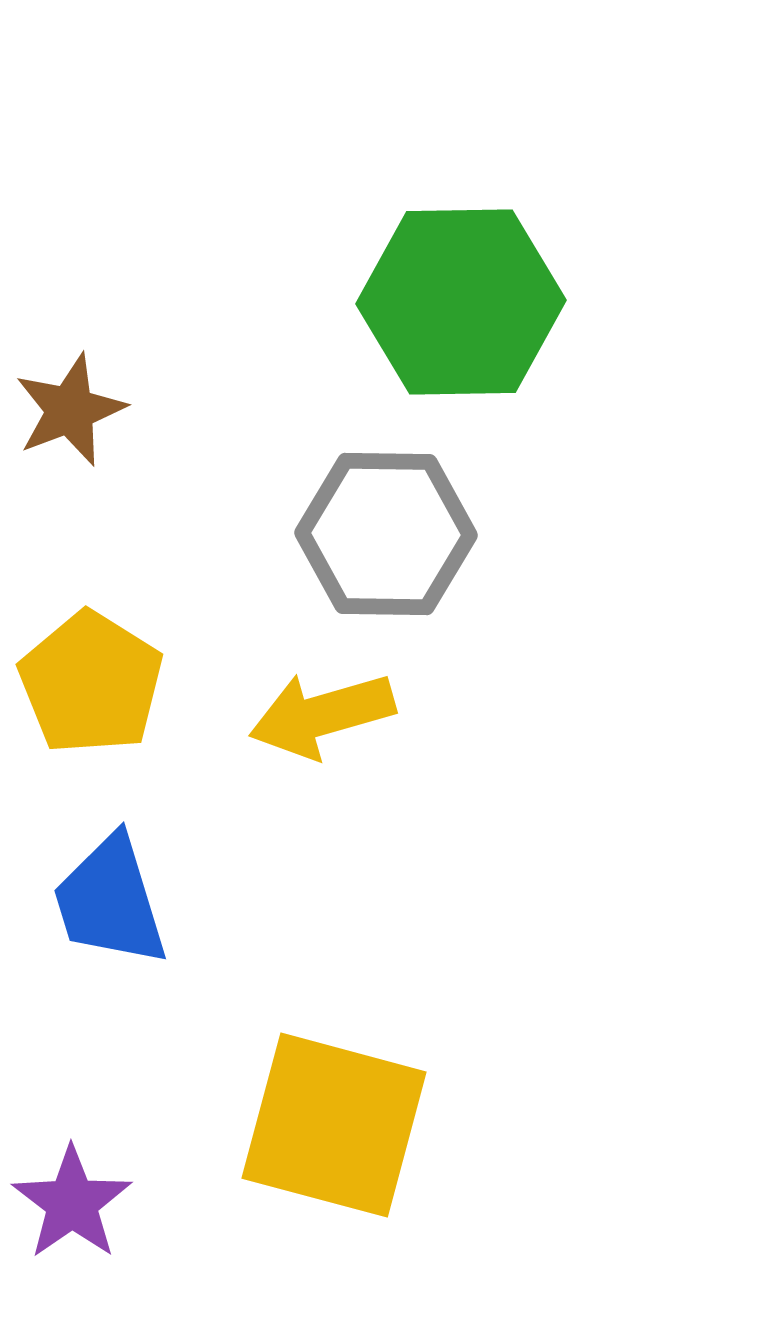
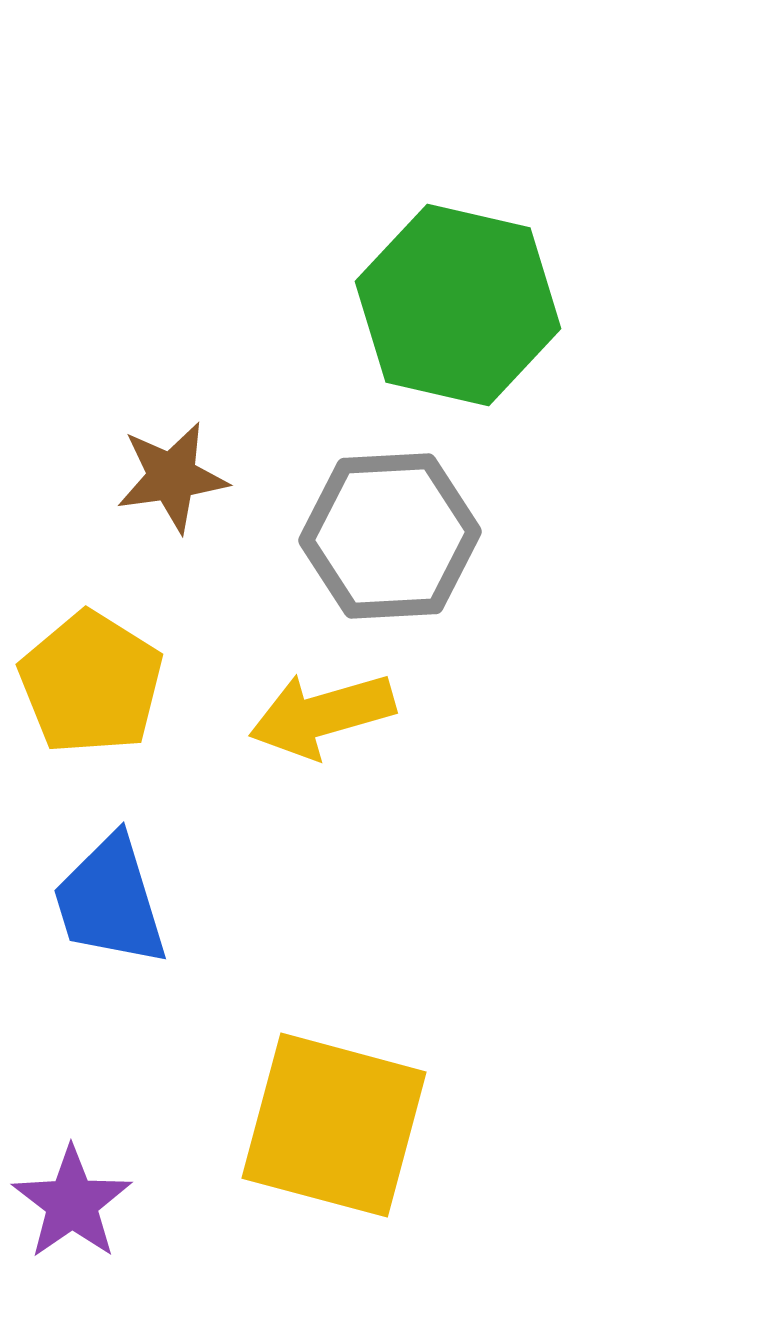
green hexagon: moved 3 px left, 3 px down; rotated 14 degrees clockwise
brown star: moved 102 px right, 67 px down; rotated 13 degrees clockwise
gray hexagon: moved 4 px right, 2 px down; rotated 4 degrees counterclockwise
